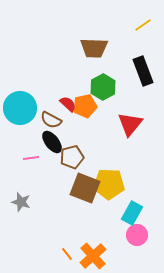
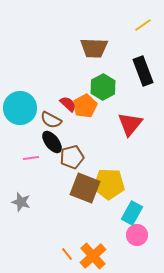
orange pentagon: rotated 15 degrees counterclockwise
